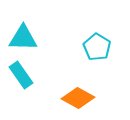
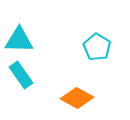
cyan triangle: moved 4 px left, 2 px down
orange diamond: moved 1 px left
